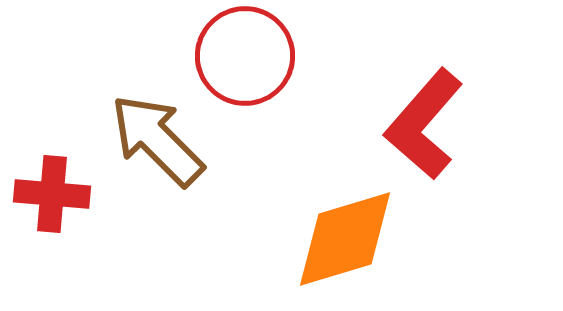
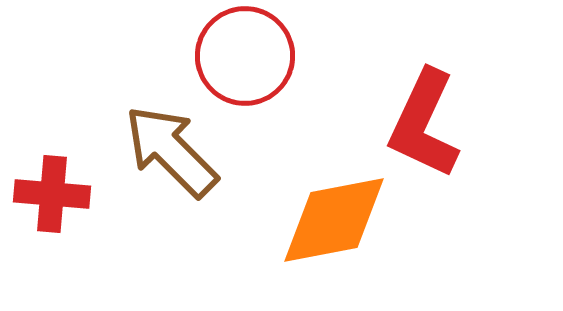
red L-shape: rotated 16 degrees counterclockwise
brown arrow: moved 14 px right, 11 px down
orange diamond: moved 11 px left, 19 px up; rotated 6 degrees clockwise
